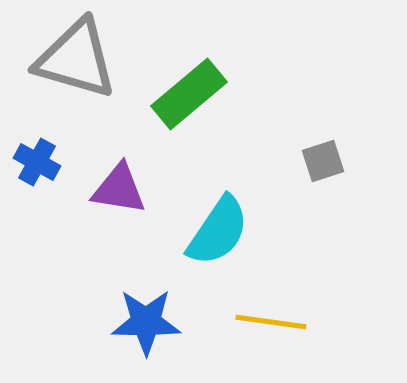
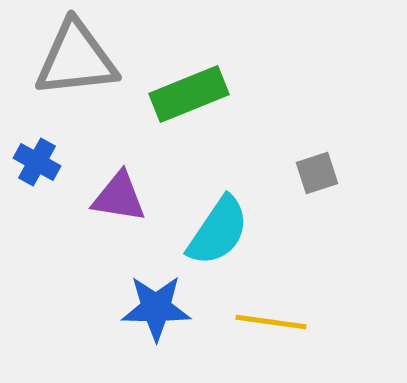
gray triangle: rotated 22 degrees counterclockwise
green rectangle: rotated 18 degrees clockwise
gray square: moved 6 px left, 12 px down
purple triangle: moved 8 px down
blue star: moved 10 px right, 14 px up
